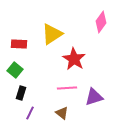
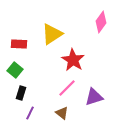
red star: moved 1 px left, 1 px down
pink line: rotated 42 degrees counterclockwise
